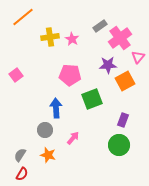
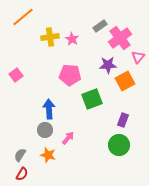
blue arrow: moved 7 px left, 1 px down
pink arrow: moved 5 px left
